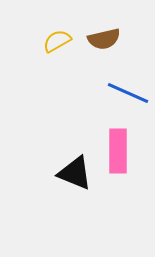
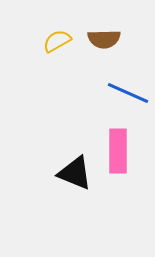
brown semicircle: rotated 12 degrees clockwise
